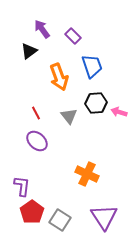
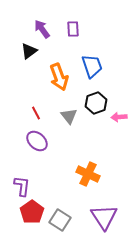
purple rectangle: moved 7 px up; rotated 42 degrees clockwise
black hexagon: rotated 15 degrees counterclockwise
pink arrow: moved 5 px down; rotated 21 degrees counterclockwise
orange cross: moved 1 px right
